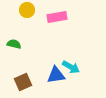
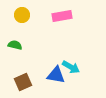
yellow circle: moved 5 px left, 5 px down
pink rectangle: moved 5 px right, 1 px up
green semicircle: moved 1 px right, 1 px down
blue triangle: rotated 18 degrees clockwise
